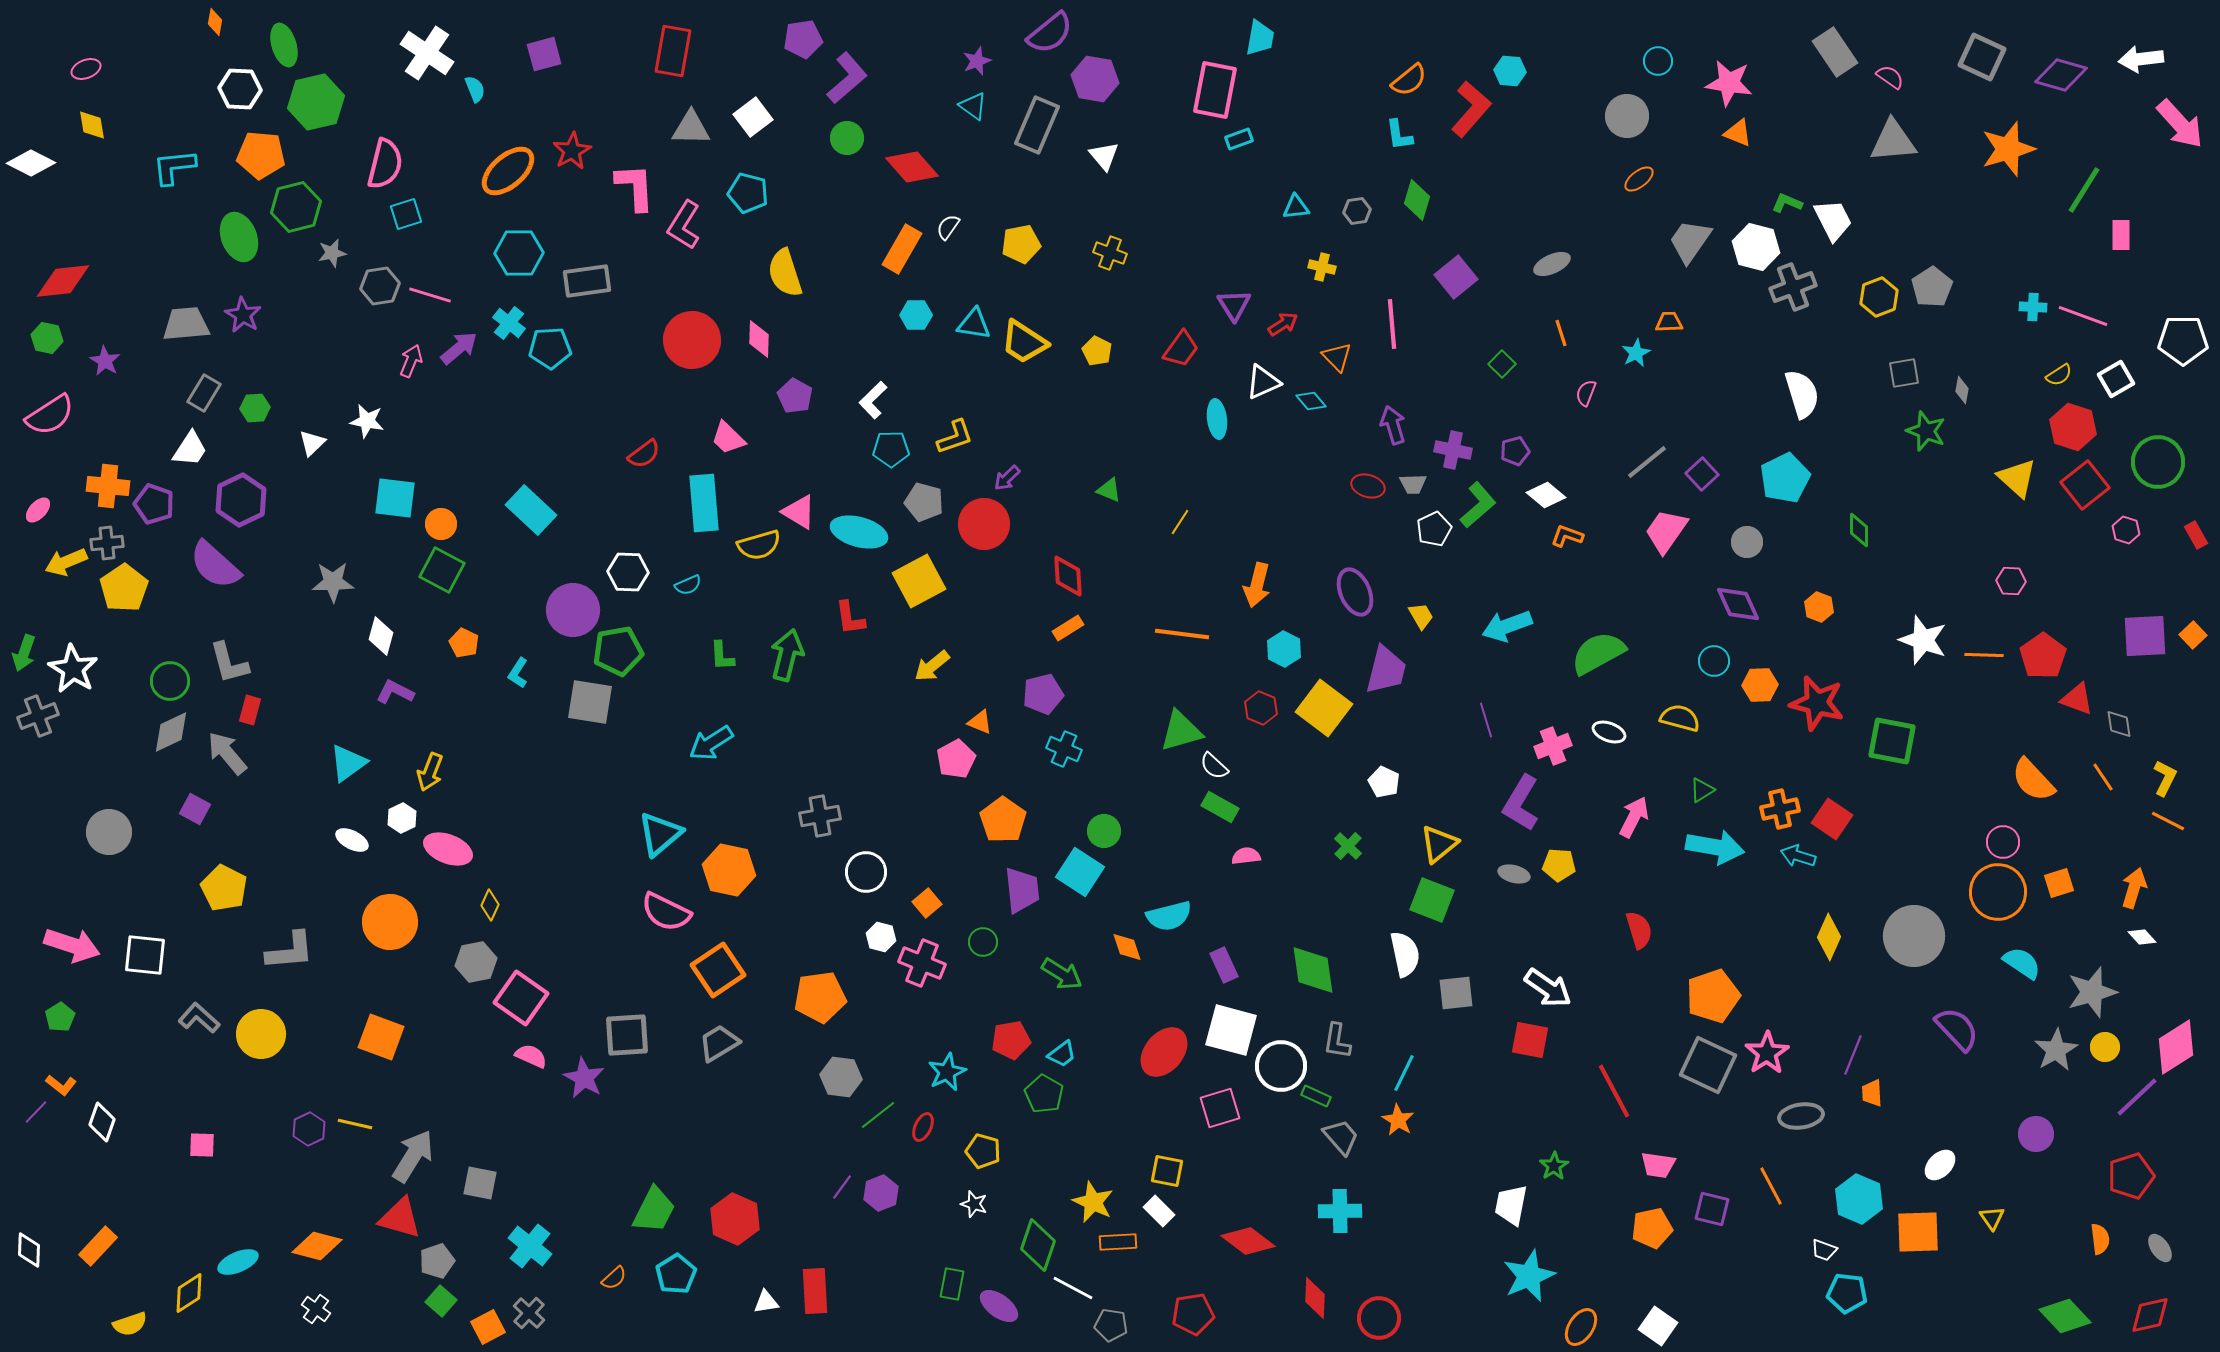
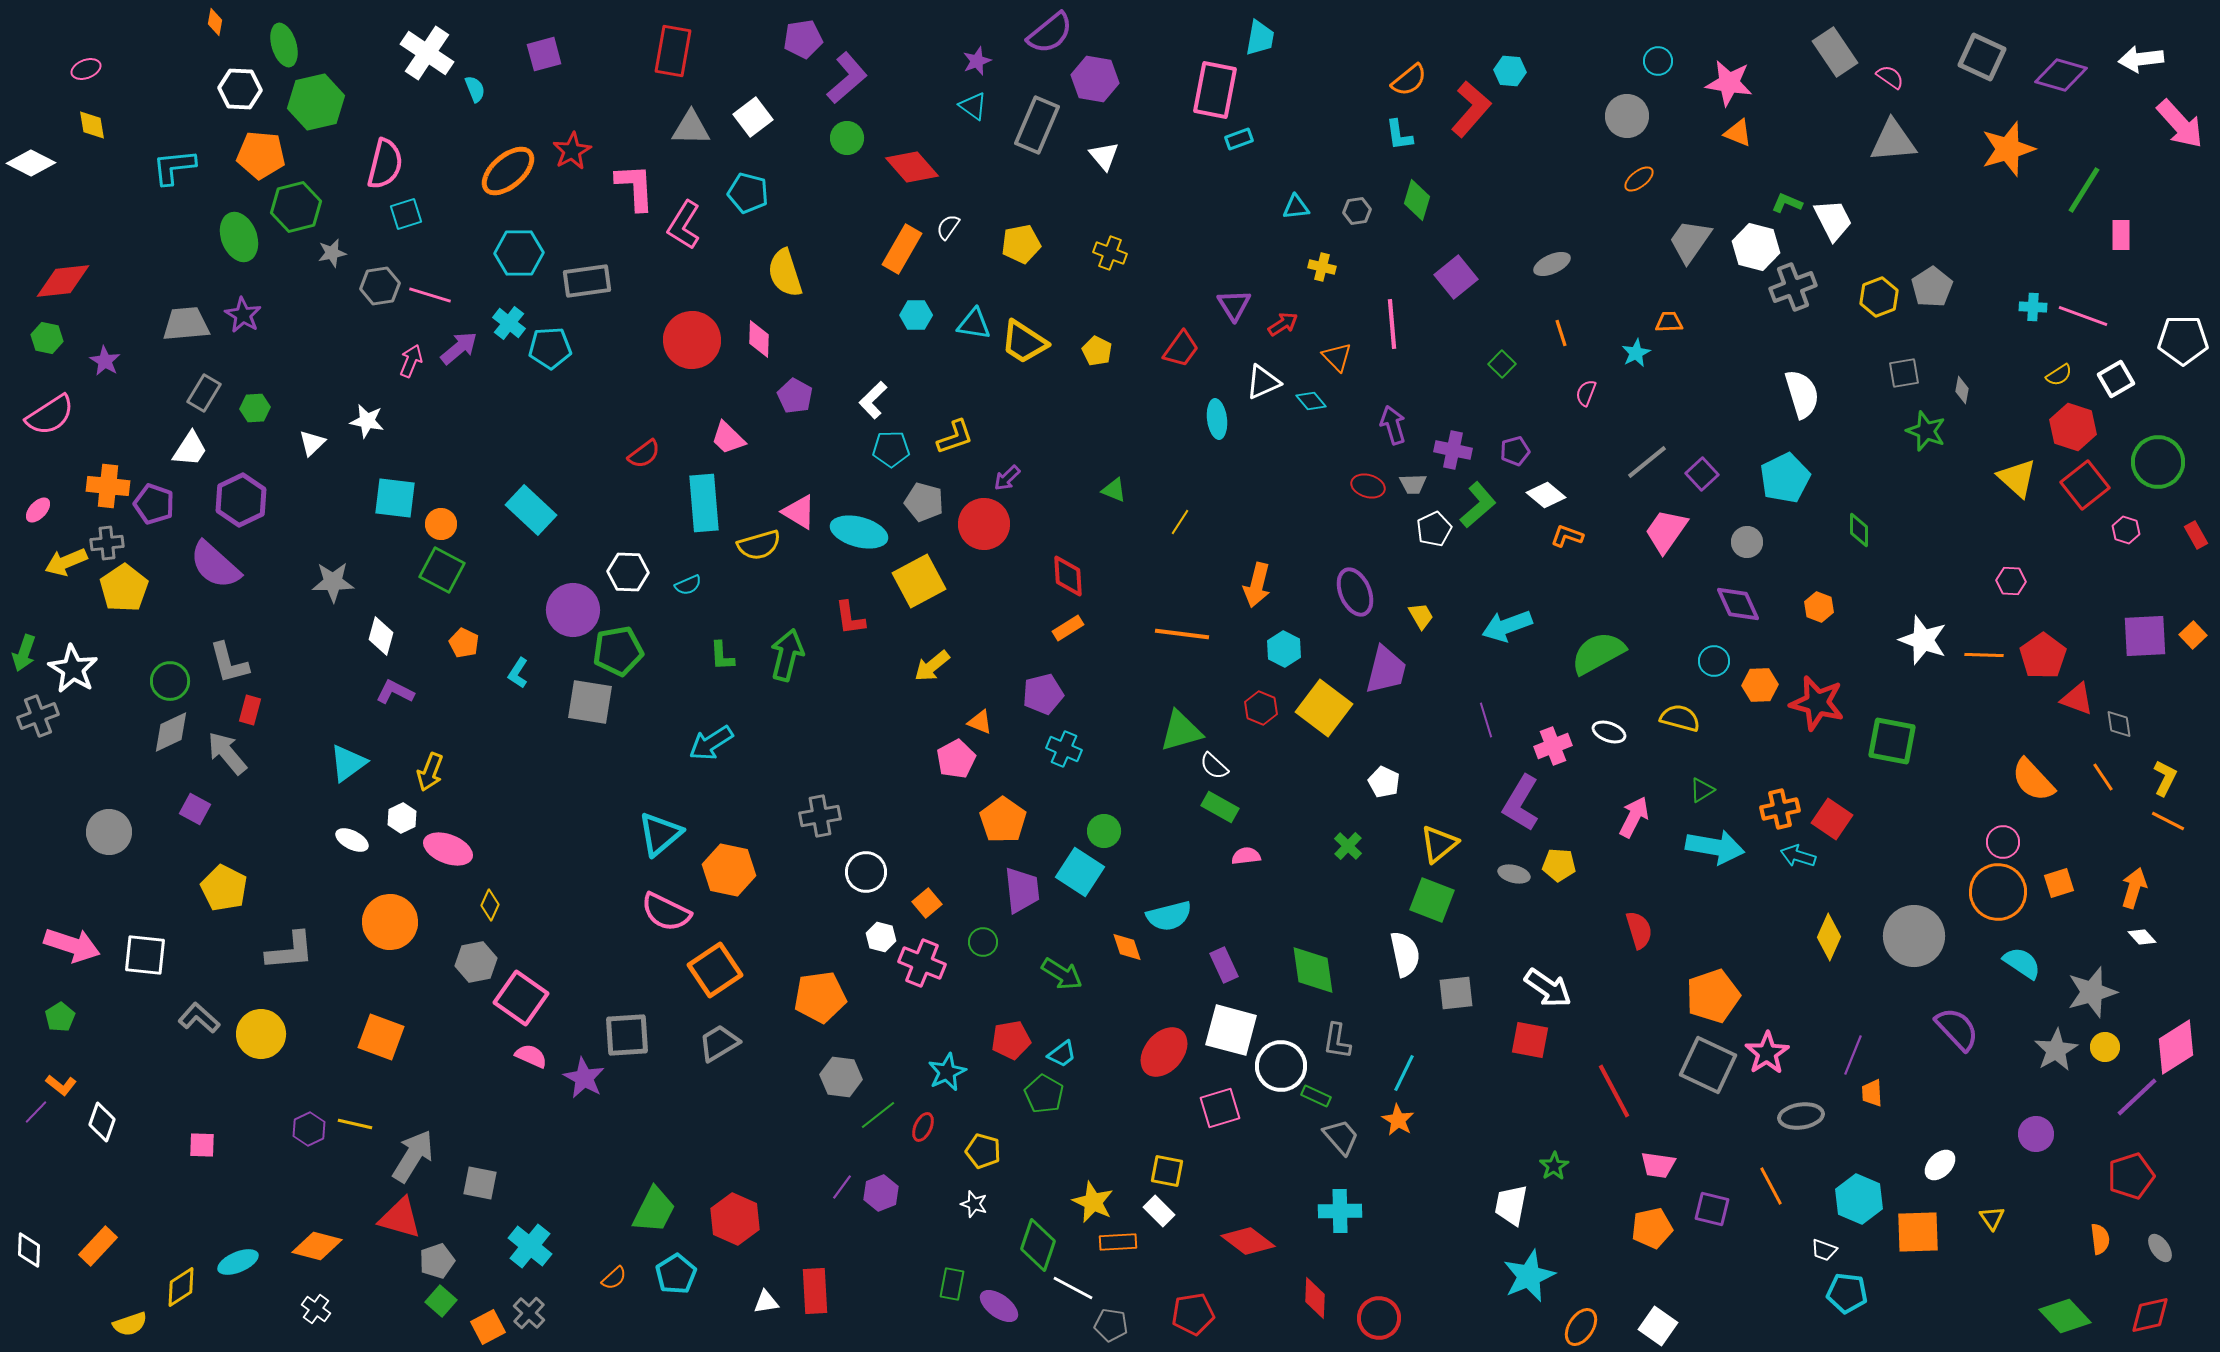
green triangle at (1109, 490): moved 5 px right
orange square at (718, 970): moved 3 px left
yellow diamond at (189, 1293): moved 8 px left, 6 px up
